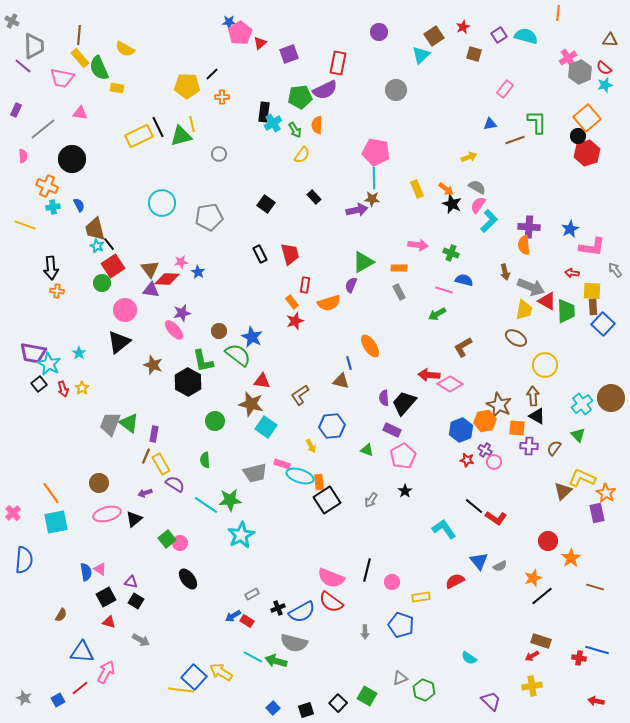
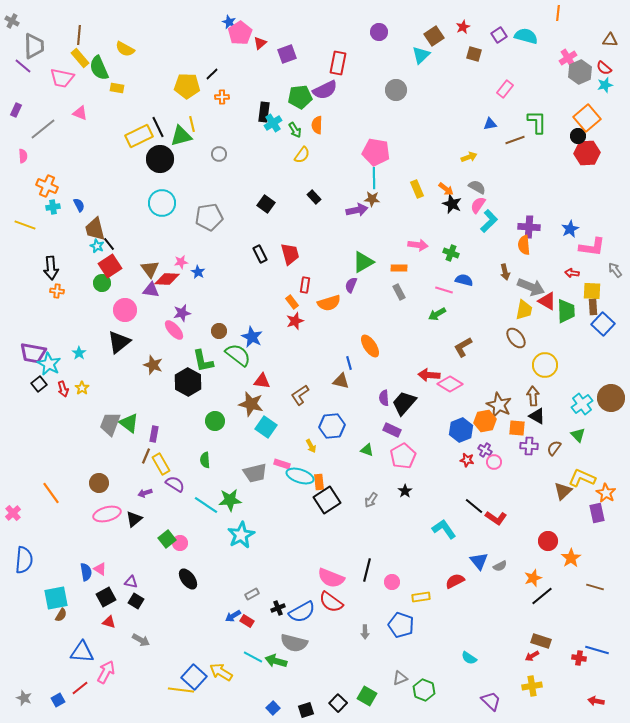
blue star at (229, 22): rotated 24 degrees clockwise
purple square at (289, 54): moved 2 px left
pink triangle at (80, 113): rotated 14 degrees clockwise
red hexagon at (587, 153): rotated 15 degrees clockwise
black circle at (72, 159): moved 88 px right
red square at (113, 266): moved 3 px left
brown ellipse at (516, 338): rotated 20 degrees clockwise
cyan square at (56, 522): moved 76 px down
